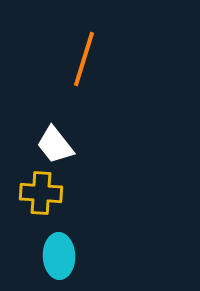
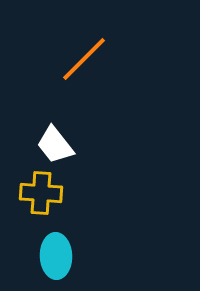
orange line: rotated 28 degrees clockwise
cyan ellipse: moved 3 px left
